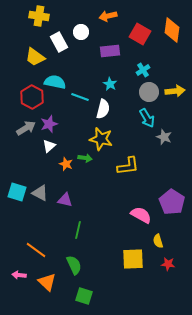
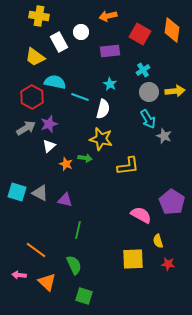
cyan arrow: moved 1 px right, 1 px down
gray star: moved 1 px up
